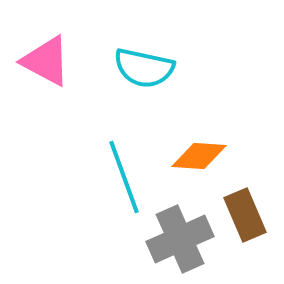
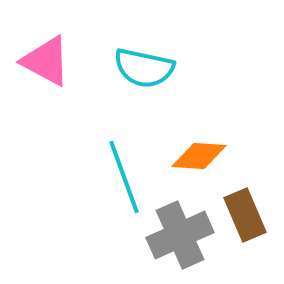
gray cross: moved 4 px up
